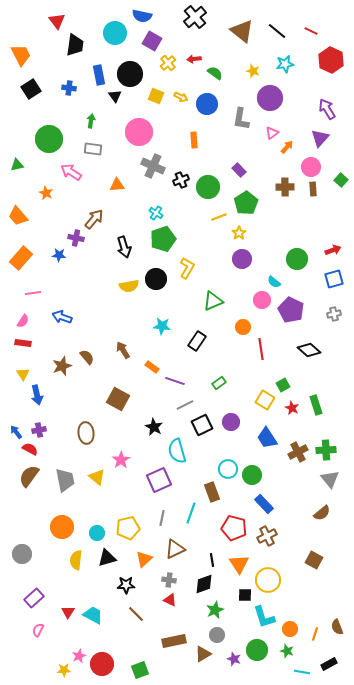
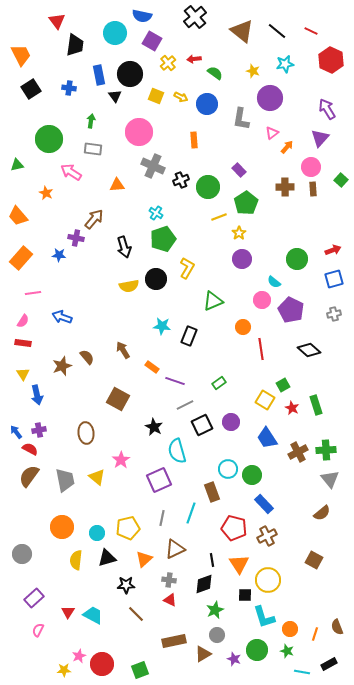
black rectangle at (197, 341): moved 8 px left, 5 px up; rotated 12 degrees counterclockwise
